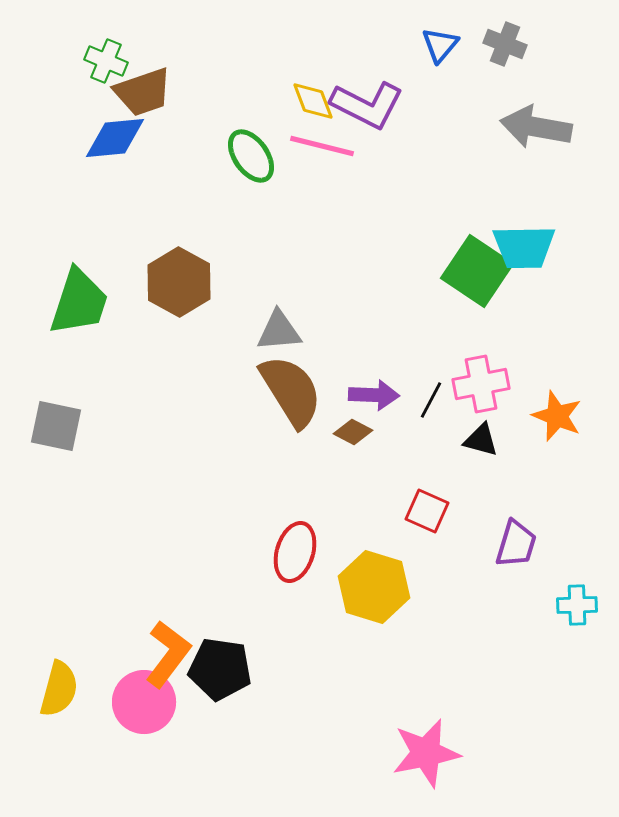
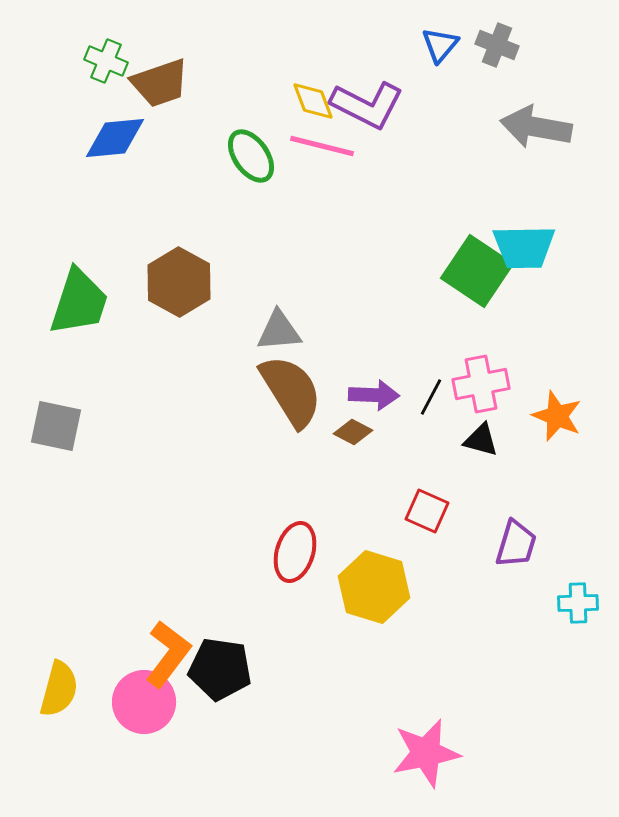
gray cross: moved 8 px left, 1 px down
brown trapezoid: moved 17 px right, 9 px up
black line: moved 3 px up
cyan cross: moved 1 px right, 2 px up
